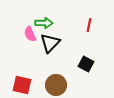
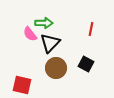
red line: moved 2 px right, 4 px down
pink semicircle: rotated 14 degrees counterclockwise
brown circle: moved 17 px up
